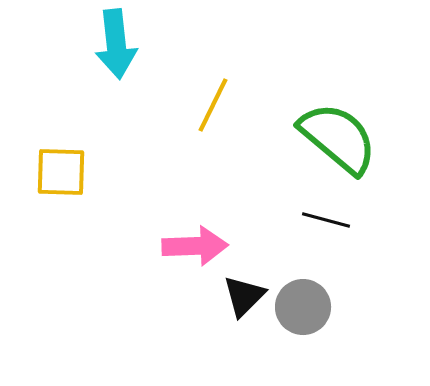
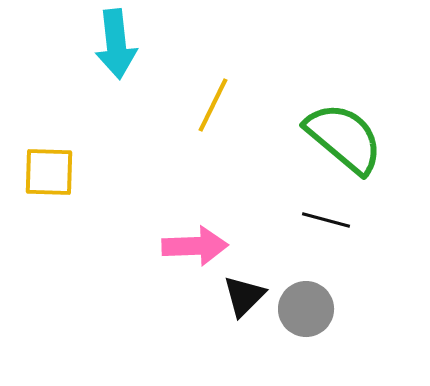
green semicircle: moved 6 px right
yellow square: moved 12 px left
gray circle: moved 3 px right, 2 px down
